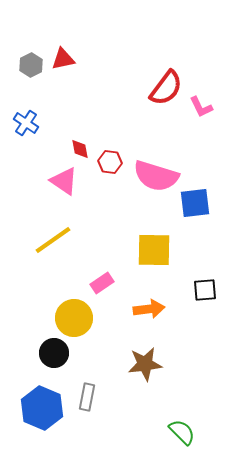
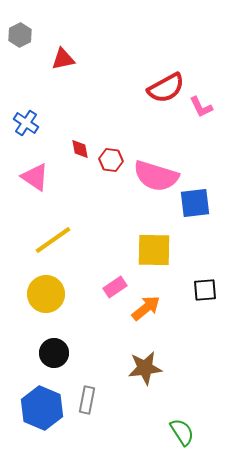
gray hexagon: moved 11 px left, 30 px up
red semicircle: rotated 24 degrees clockwise
red hexagon: moved 1 px right, 2 px up
pink triangle: moved 29 px left, 4 px up
pink rectangle: moved 13 px right, 4 px down
orange arrow: moved 3 px left, 1 px up; rotated 32 degrees counterclockwise
yellow circle: moved 28 px left, 24 px up
brown star: moved 4 px down
gray rectangle: moved 3 px down
green semicircle: rotated 12 degrees clockwise
